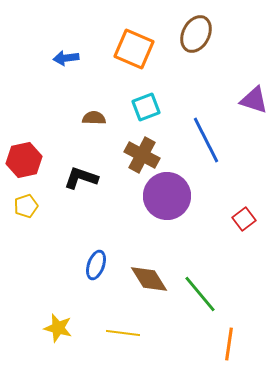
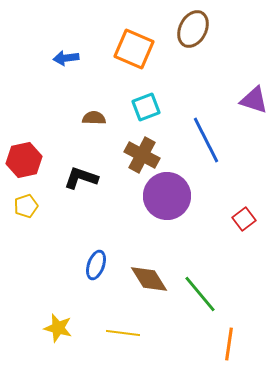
brown ellipse: moved 3 px left, 5 px up
